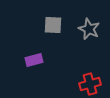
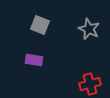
gray square: moved 13 px left; rotated 18 degrees clockwise
purple rectangle: rotated 24 degrees clockwise
